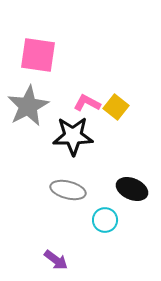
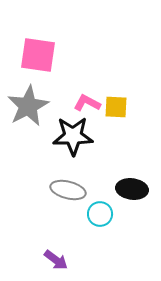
yellow square: rotated 35 degrees counterclockwise
black ellipse: rotated 16 degrees counterclockwise
cyan circle: moved 5 px left, 6 px up
